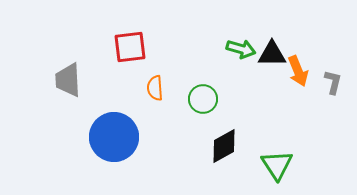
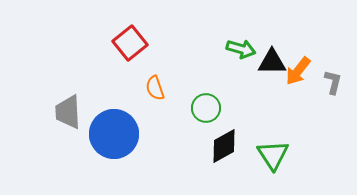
red square: moved 4 px up; rotated 32 degrees counterclockwise
black triangle: moved 8 px down
orange arrow: rotated 60 degrees clockwise
gray trapezoid: moved 32 px down
orange semicircle: rotated 15 degrees counterclockwise
green circle: moved 3 px right, 9 px down
blue circle: moved 3 px up
green triangle: moved 4 px left, 10 px up
